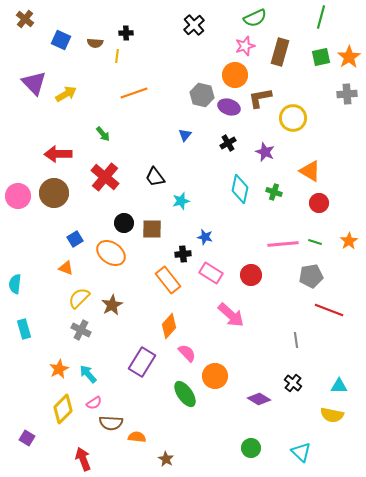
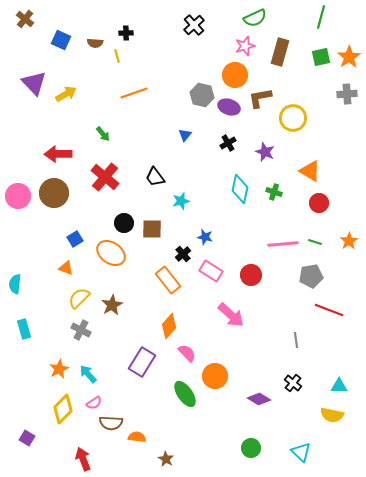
yellow line at (117, 56): rotated 24 degrees counterclockwise
black cross at (183, 254): rotated 35 degrees counterclockwise
pink rectangle at (211, 273): moved 2 px up
